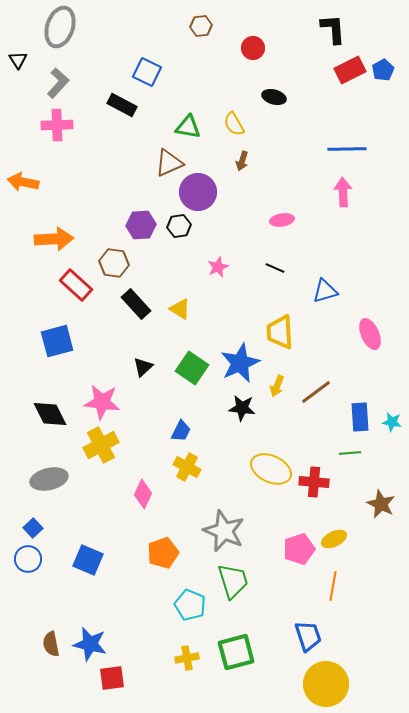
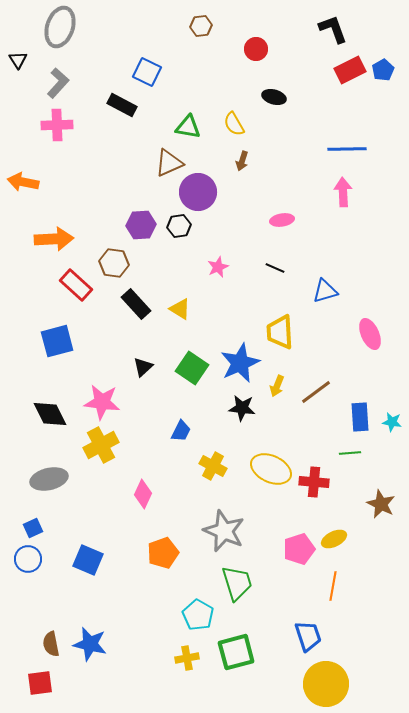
black L-shape at (333, 29): rotated 16 degrees counterclockwise
red circle at (253, 48): moved 3 px right, 1 px down
yellow cross at (187, 467): moved 26 px right, 1 px up
blue square at (33, 528): rotated 18 degrees clockwise
green trapezoid at (233, 581): moved 4 px right, 2 px down
cyan pentagon at (190, 605): moved 8 px right, 10 px down; rotated 8 degrees clockwise
red square at (112, 678): moved 72 px left, 5 px down
